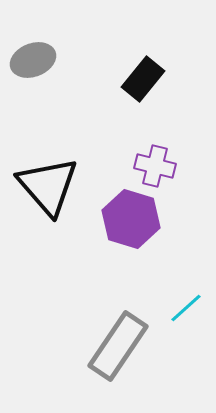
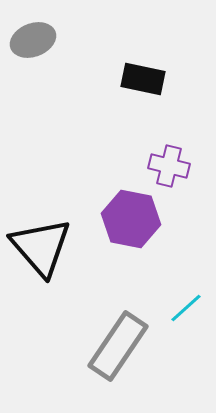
gray ellipse: moved 20 px up
black rectangle: rotated 63 degrees clockwise
purple cross: moved 14 px right
black triangle: moved 7 px left, 61 px down
purple hexagon: rotated 6 degrees counterclockwise
